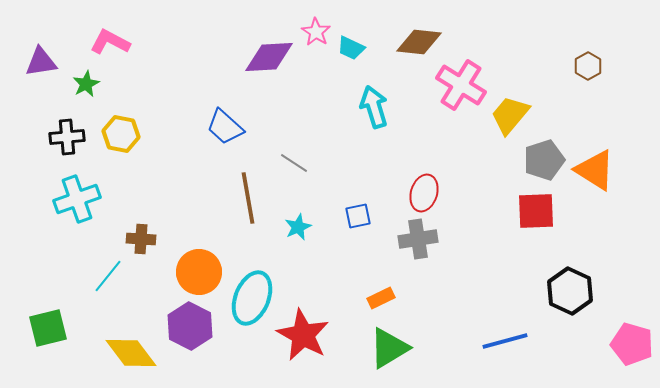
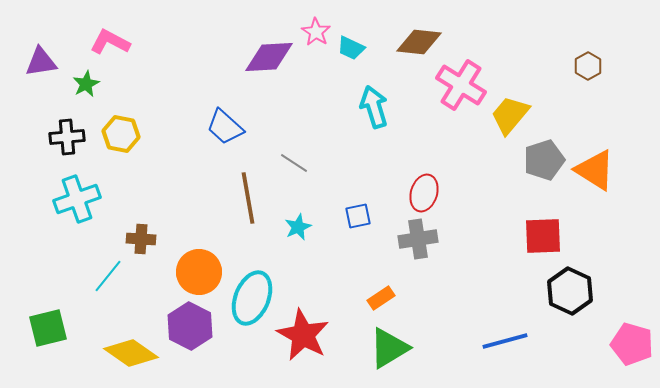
red square: moved 7 px right, 25 px down
orange rectangle: rotated 8 degrees counterclockwise
yellow diamond: rotated 18 degrees counterclockwise
